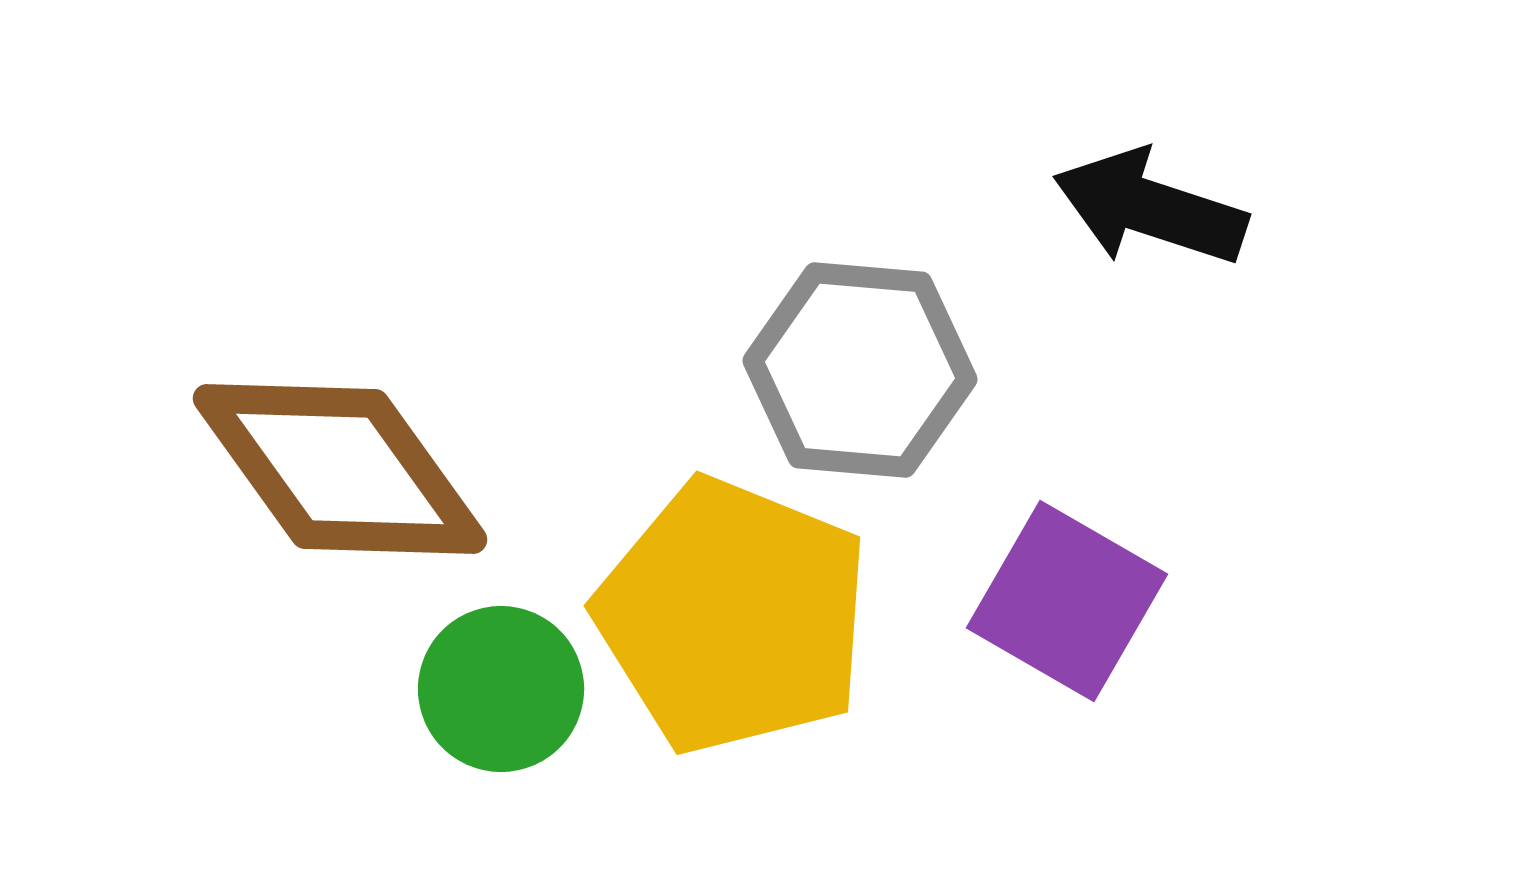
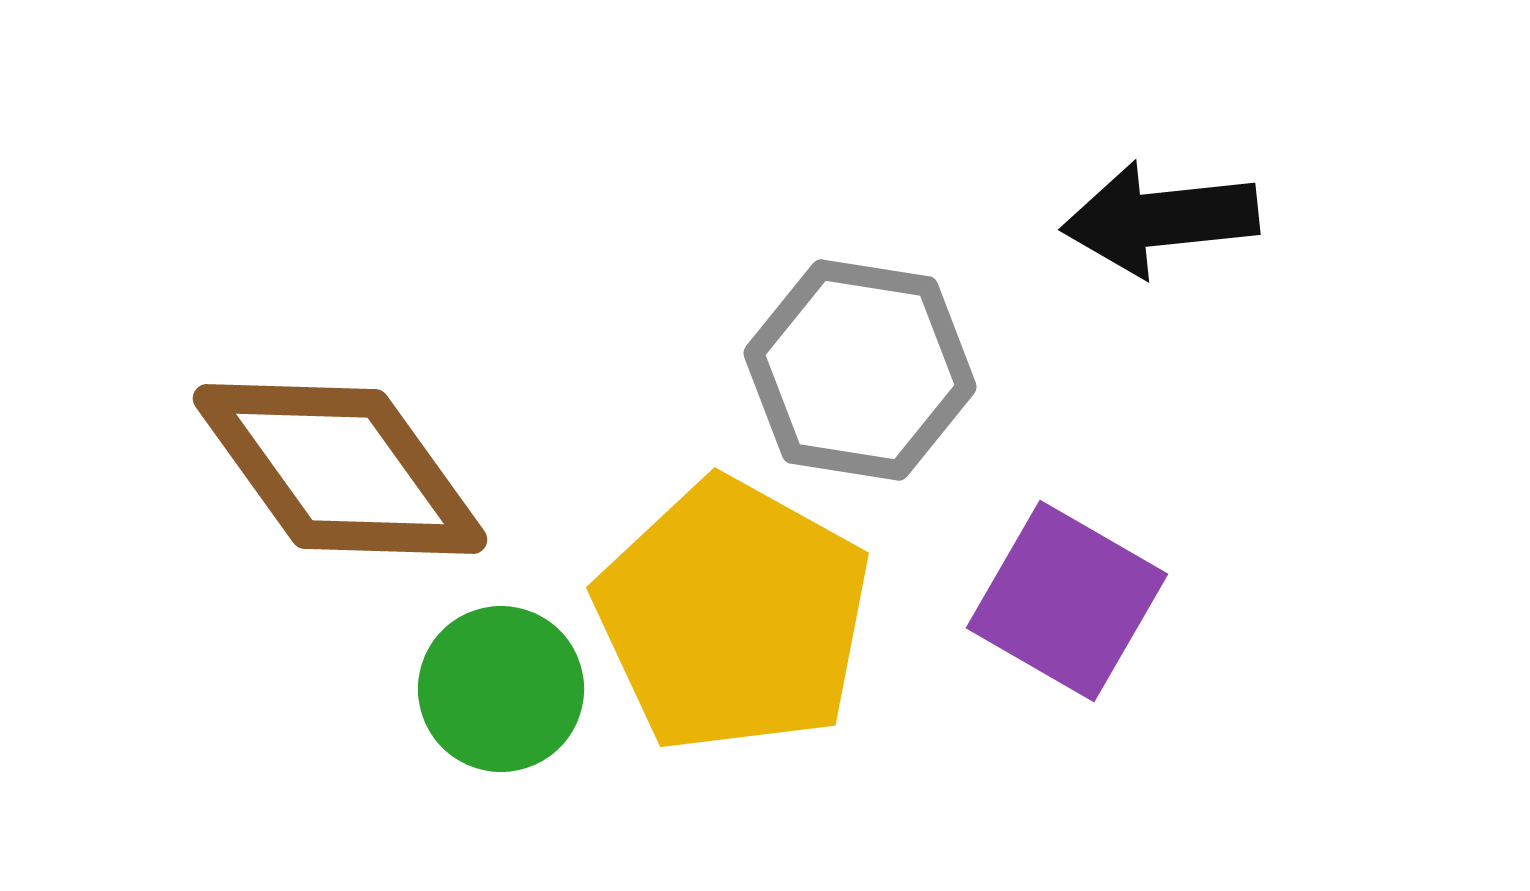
black arrow: moved 10 px right, 11 px down; rotated 24 degrees counterclockwise
gray hexagon: rotated 4 degrees clockwise
yellow pentagon: rotated 7 degrees clockwise
